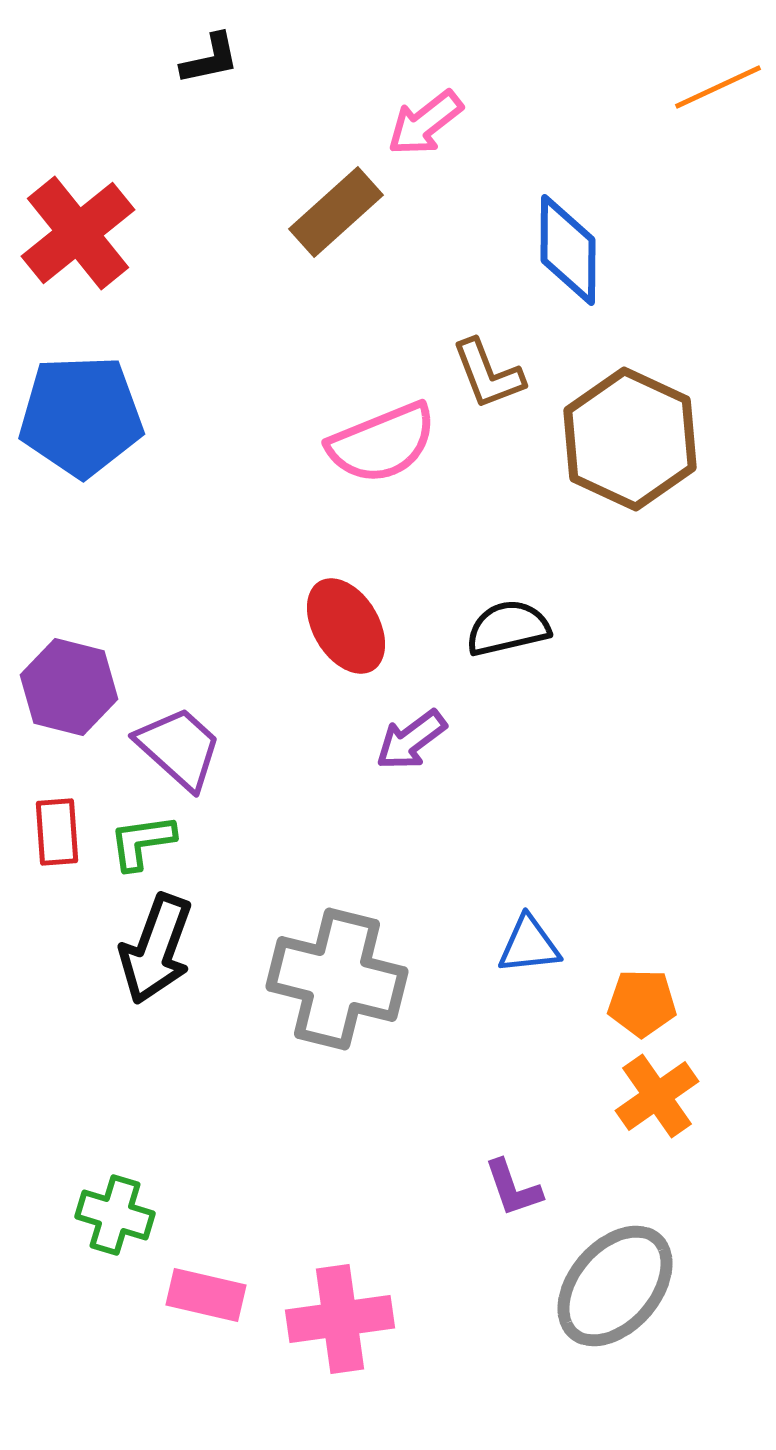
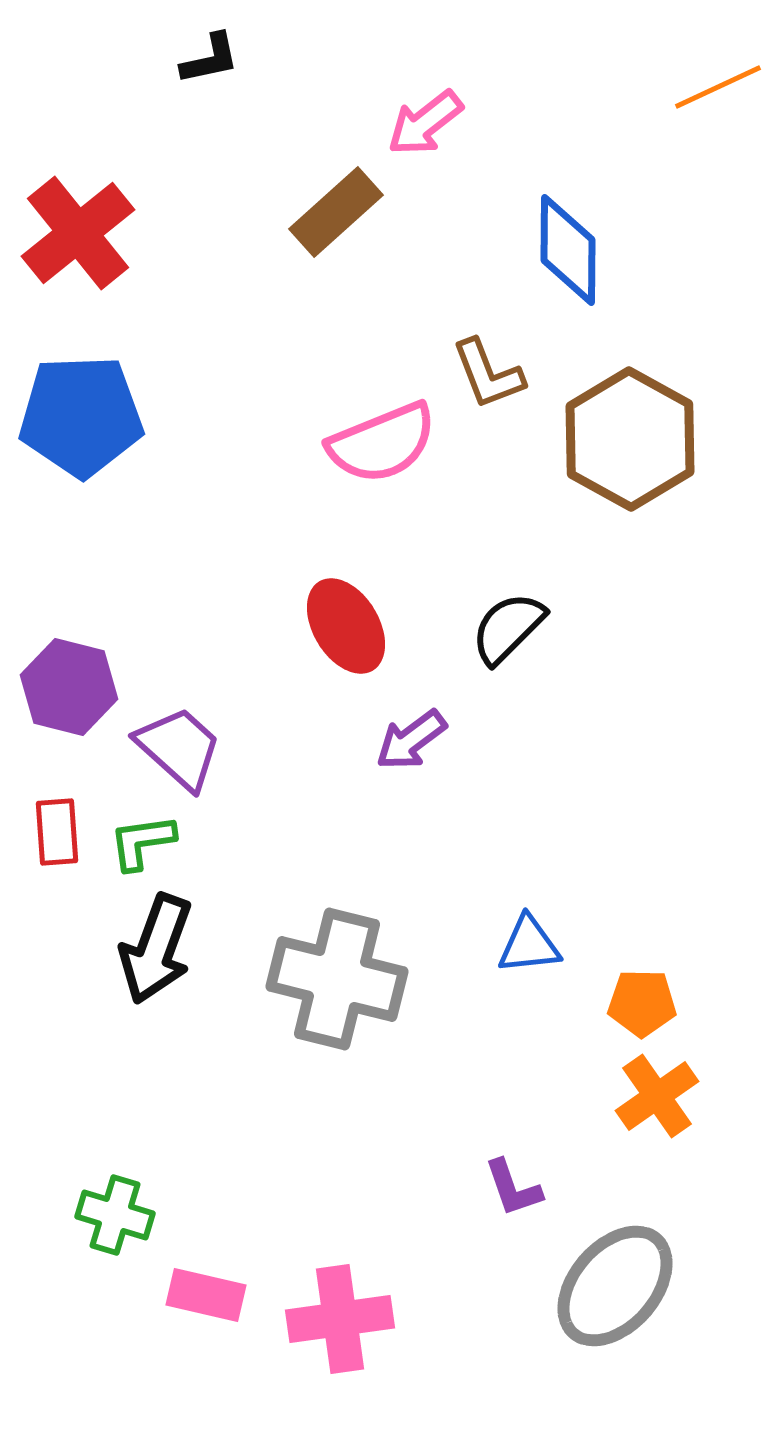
brown hexagon: rotated 4 degrees clockwise
black semicircle: rotated 32 degrees counterclockwise
